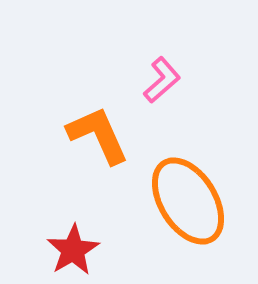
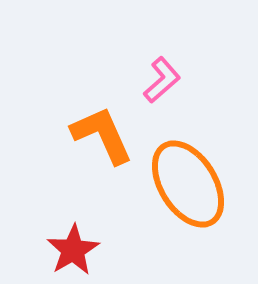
orange L-shape: moved 4 px right
orange ellipse: moved 17 px up
